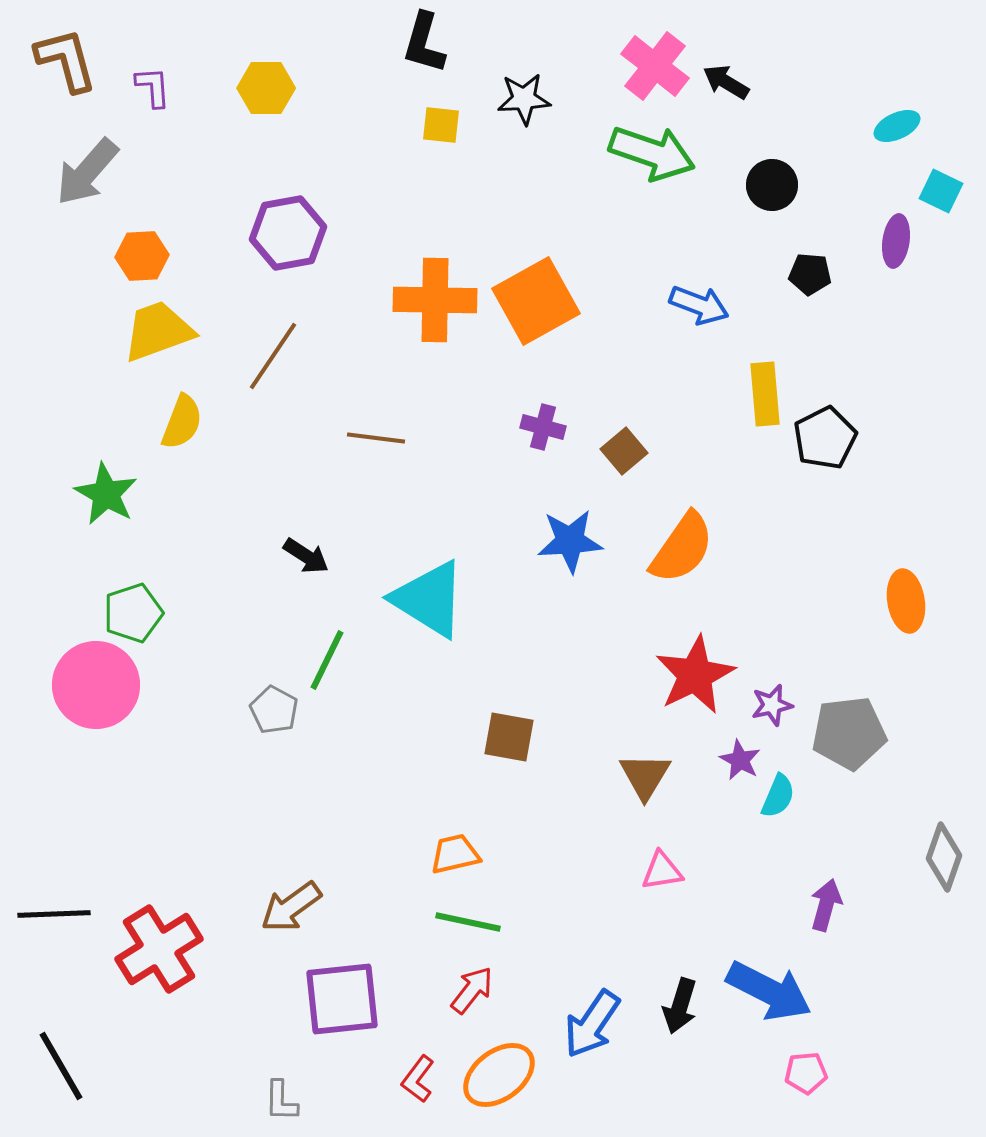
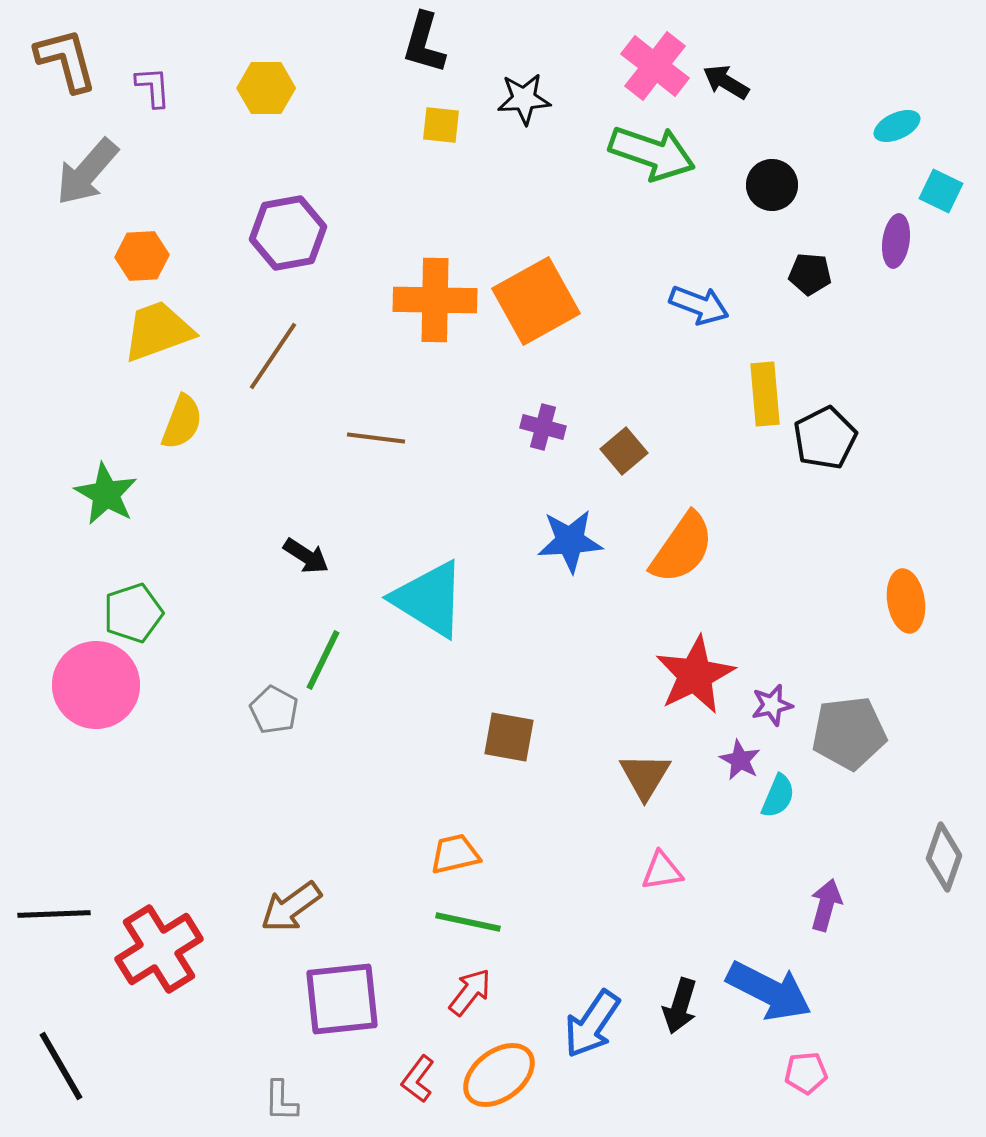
green line at (327, 660): moved 4 px left
red arrow at (472, 990): moved 2 px left, 2 px down
